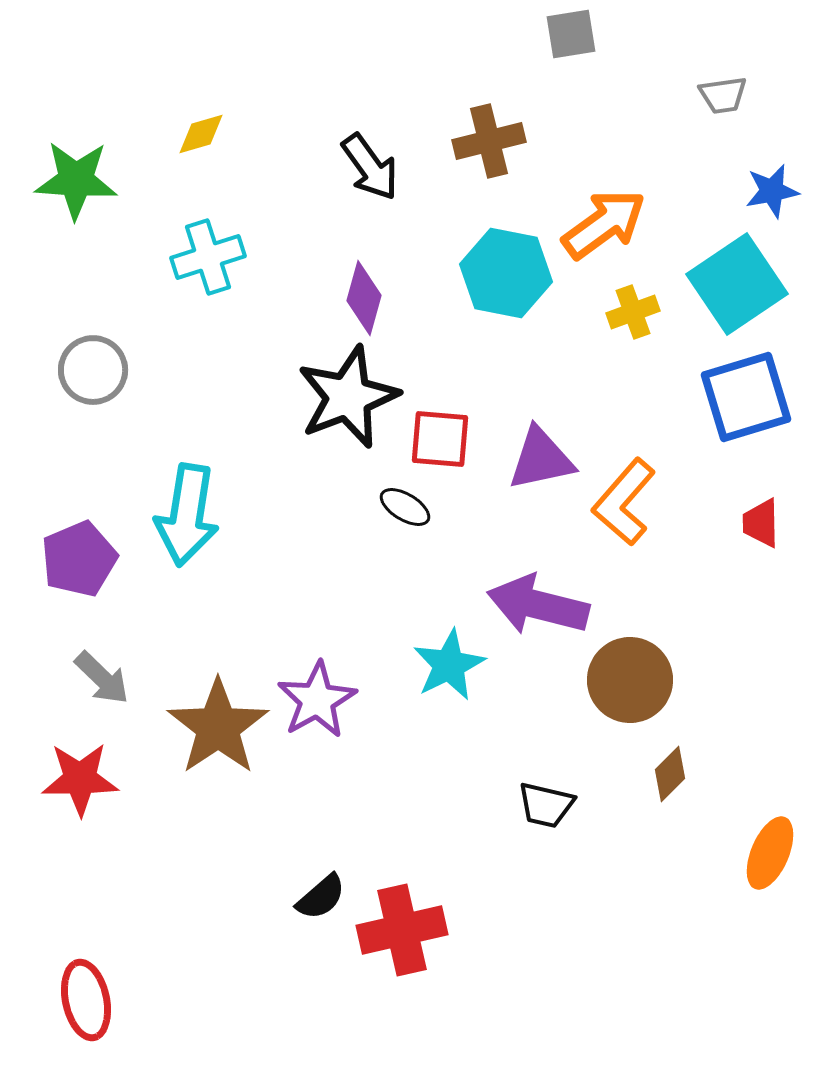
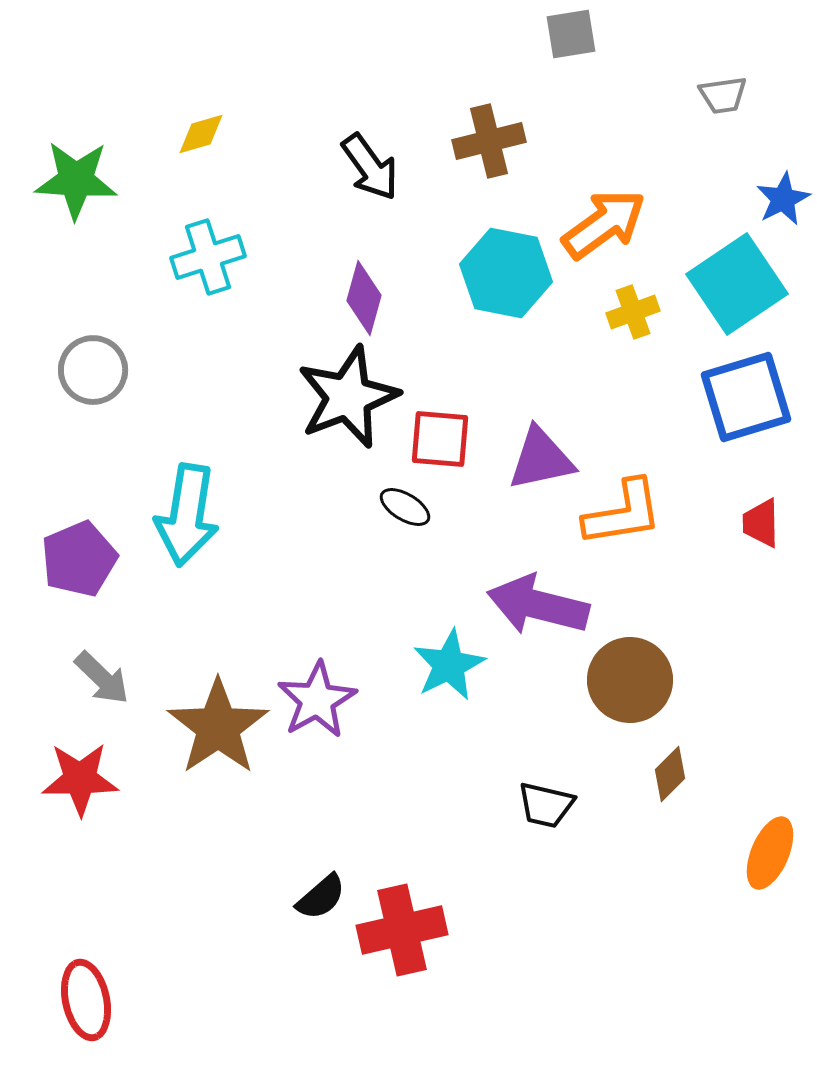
blue star: moved 11 px right, 8 px down; rotated 16 degrees counterclockwise
orange L-shape: moved 1 px left, 11 px down; rotated 140 degrees counterclockwise
